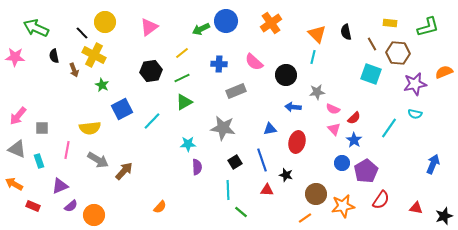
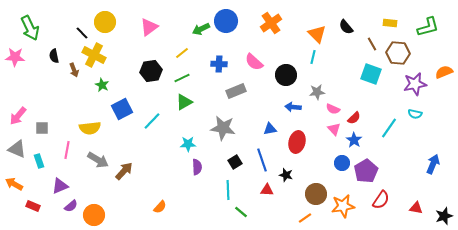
green arrow at (36, 28): moved 6 px left; rotated 140 degrees counterclockwise
black semicircle at (346, 32): moved 5 px up; rotated 28 degrees counterclockwise
